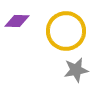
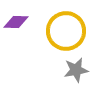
purple diamond: moved 1 px left, 1 px down
